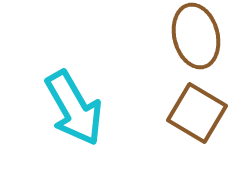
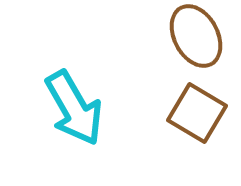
brown ellipse: rotated 14 degrees counterclockwise
